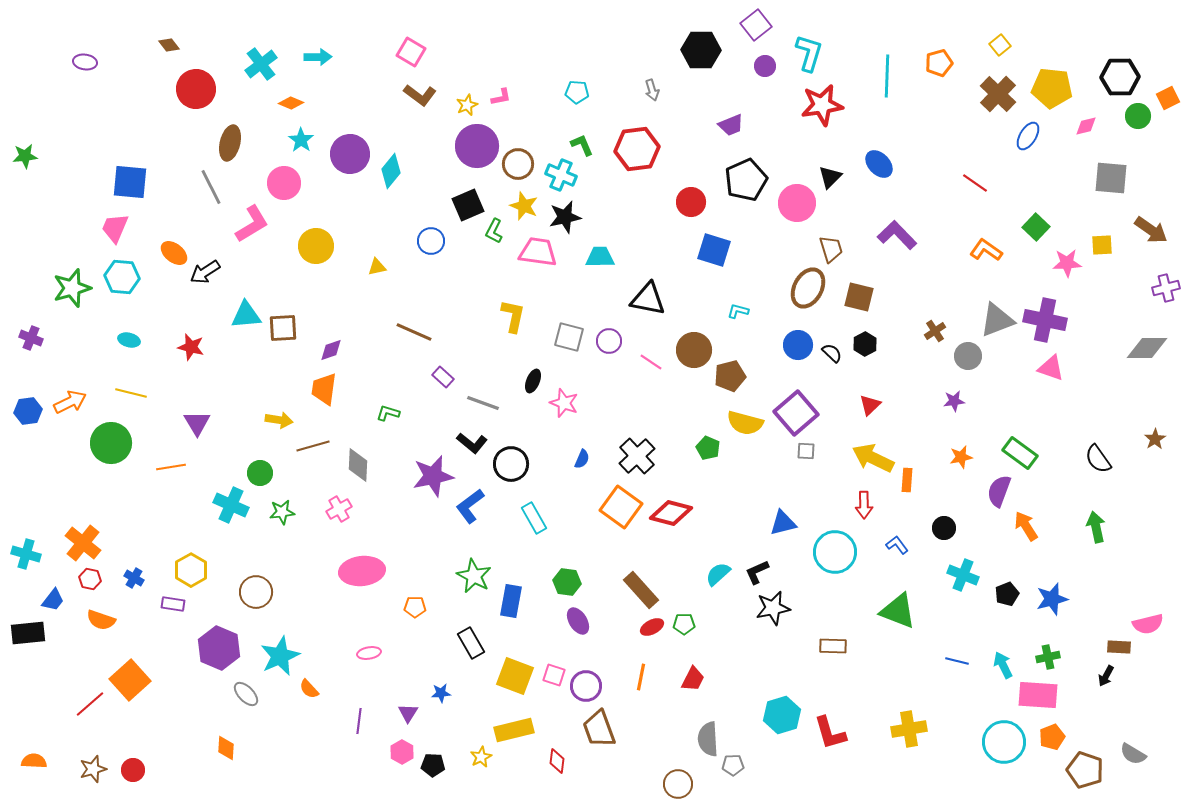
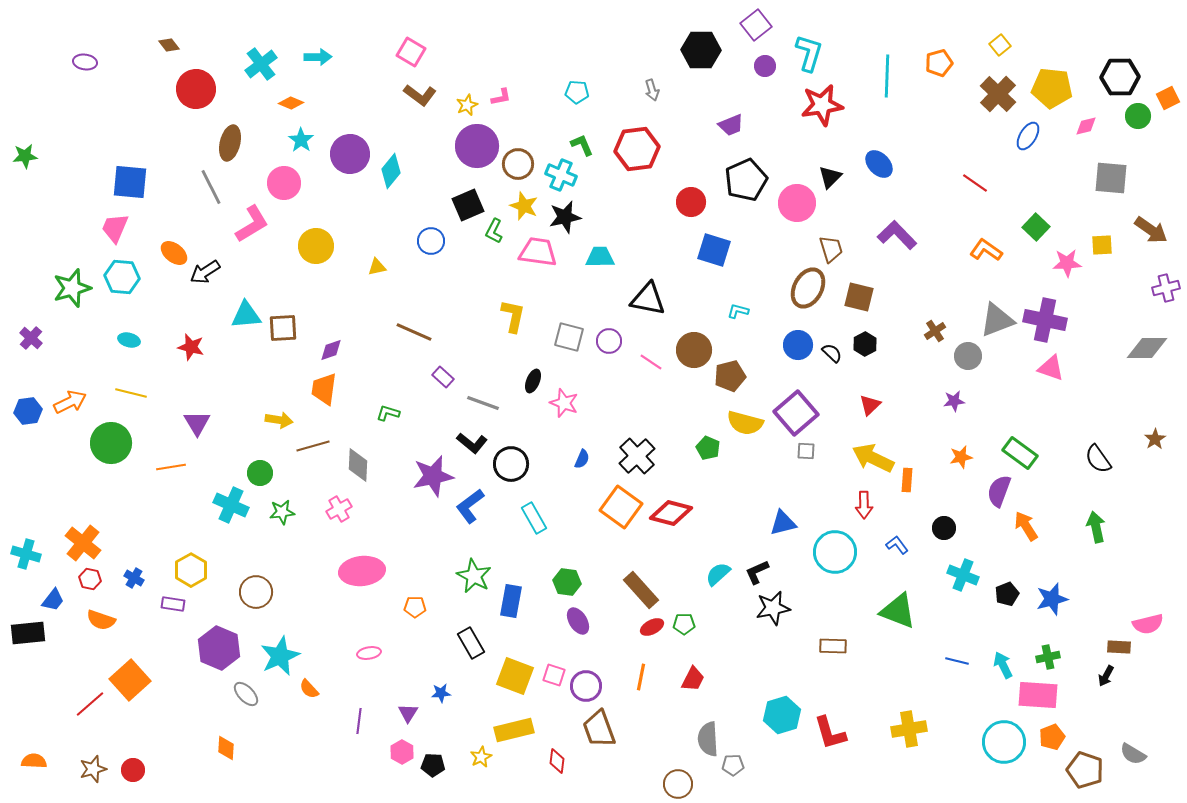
purple cross at (31, 338): rotated 20 degrees clockwise
